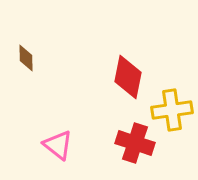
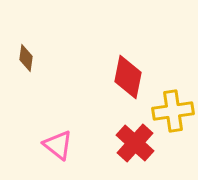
brown diamond: rotated 8 degrees clockwise
yellow cross: moved 1 px right, 1 px down
red cross: rotated 24 degrees clockwise
